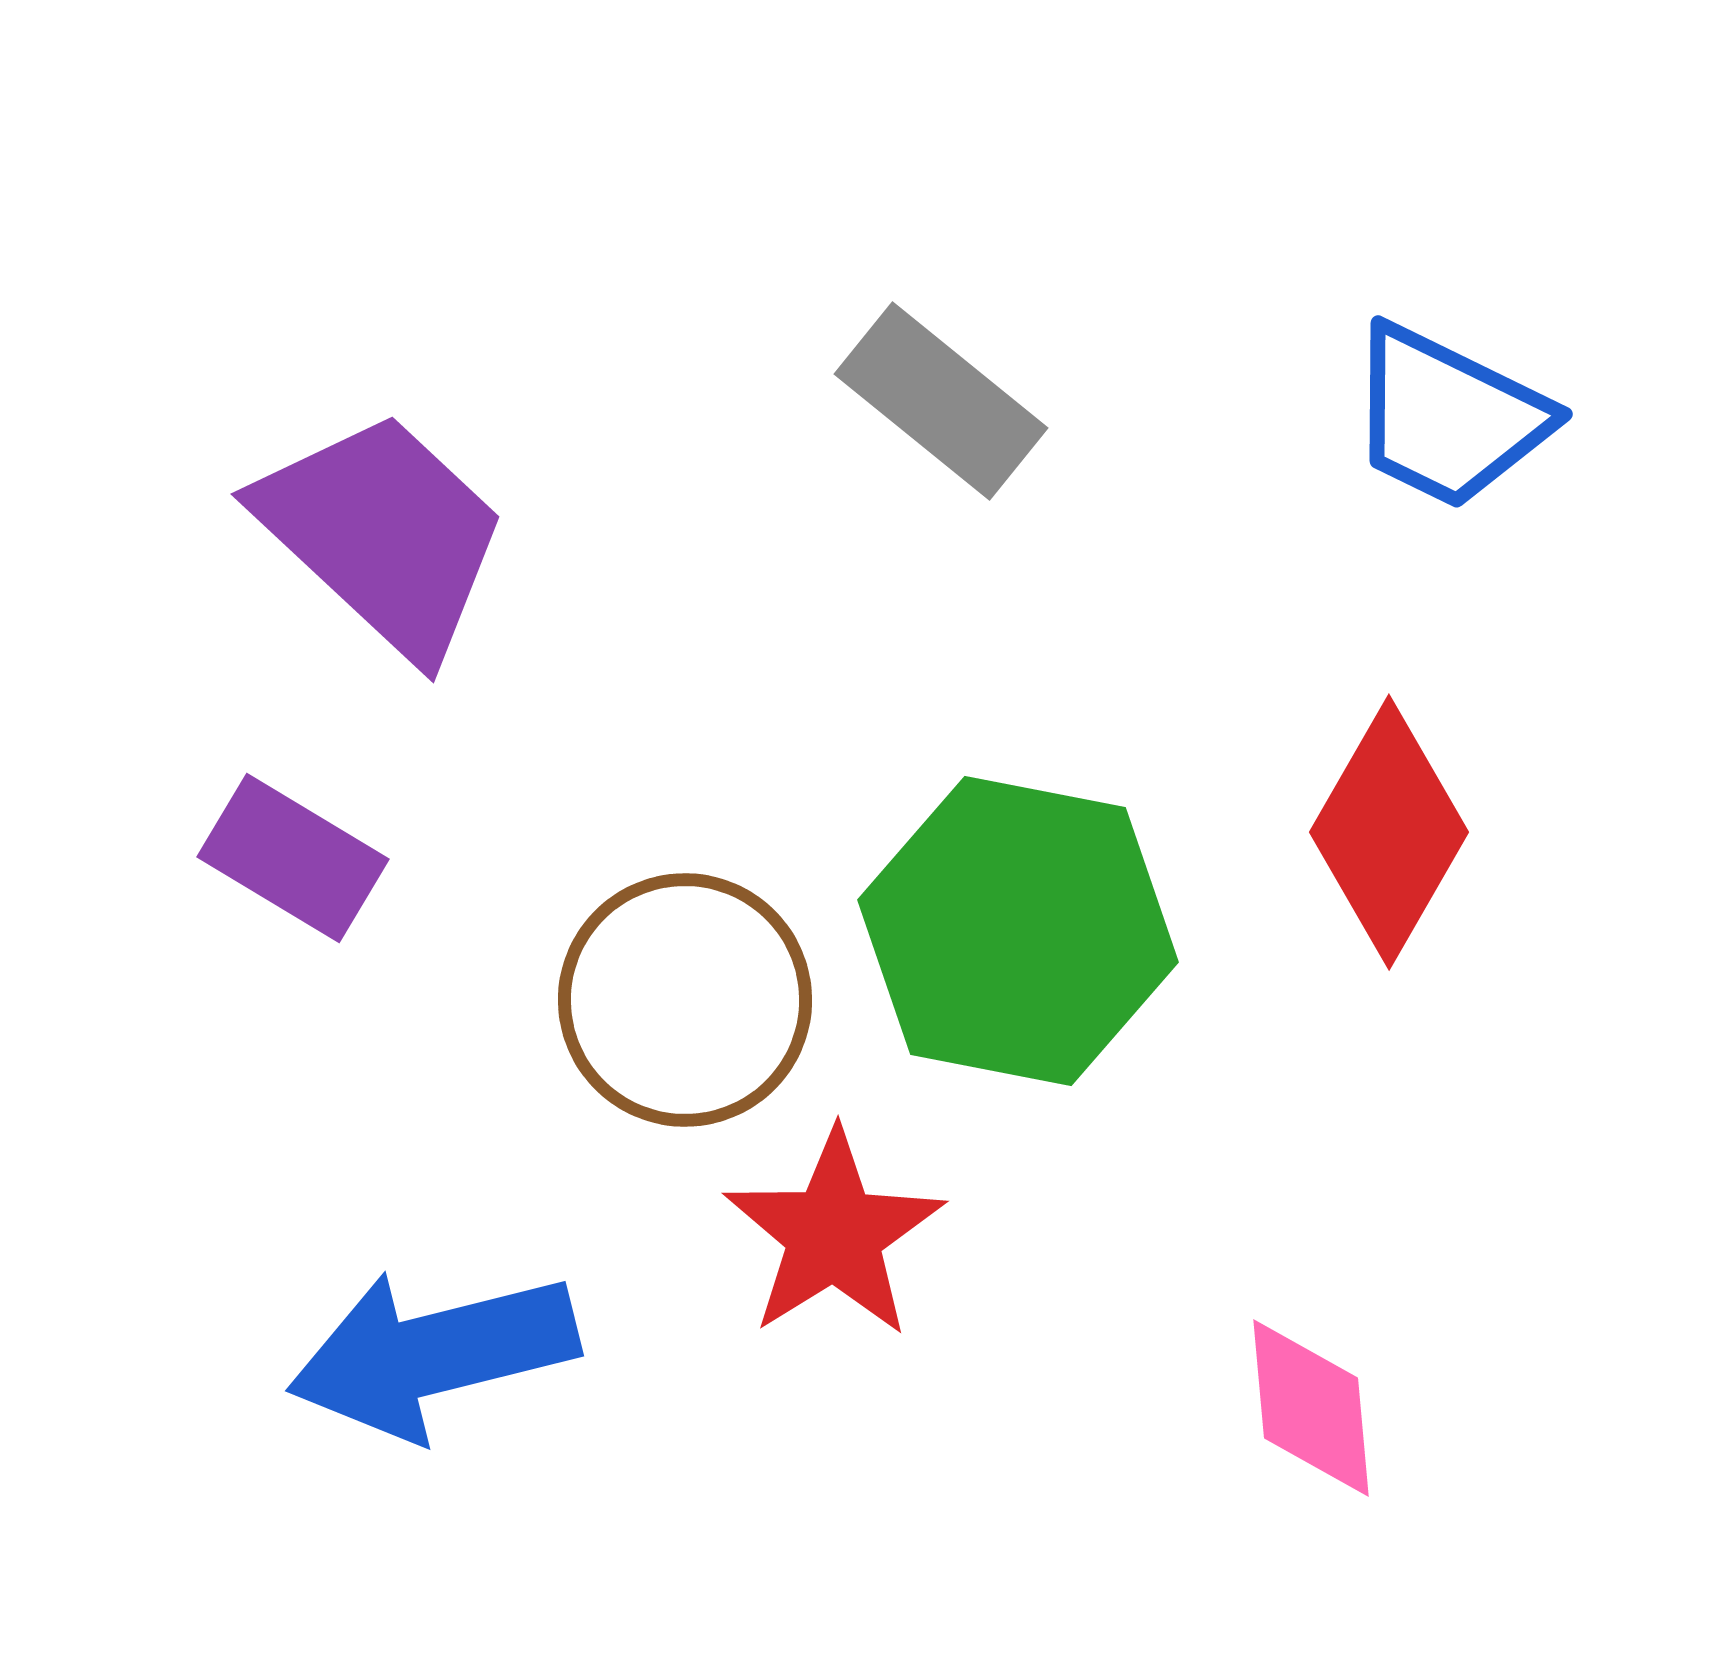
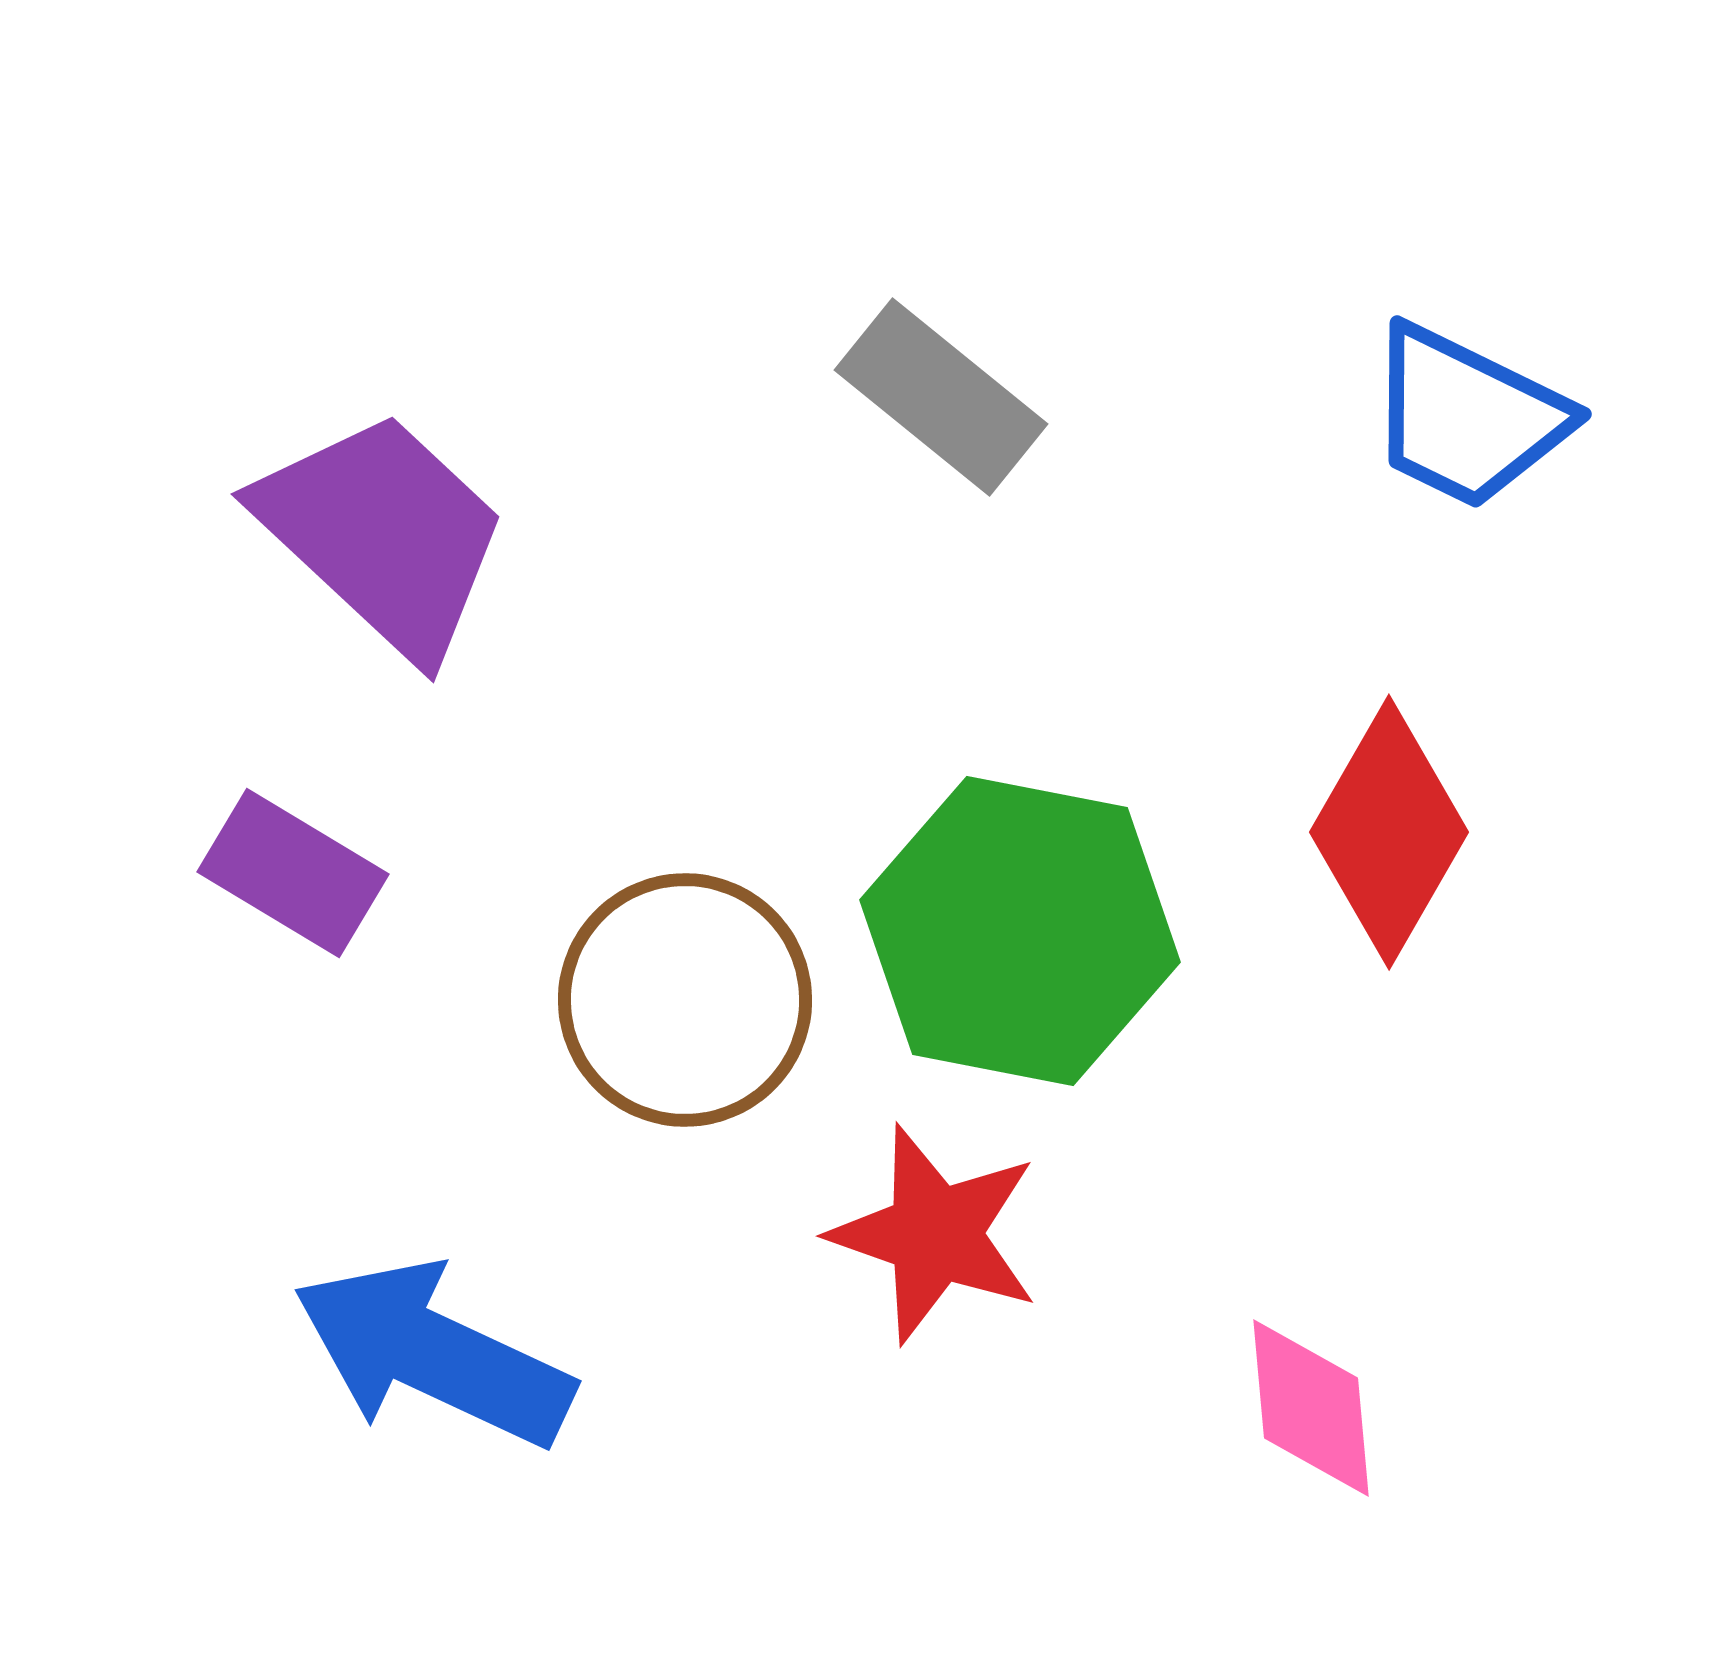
gray rectangle: moved 4 px up
blue trapezoid: moved 19 px right
purple rectangle: moved 15 px down
green hexagon: moved 2 px right
red star: moved 101 px right; rotated 21 degrees counterclockwise
blue arrow: rotated 39 degrees clockwise
